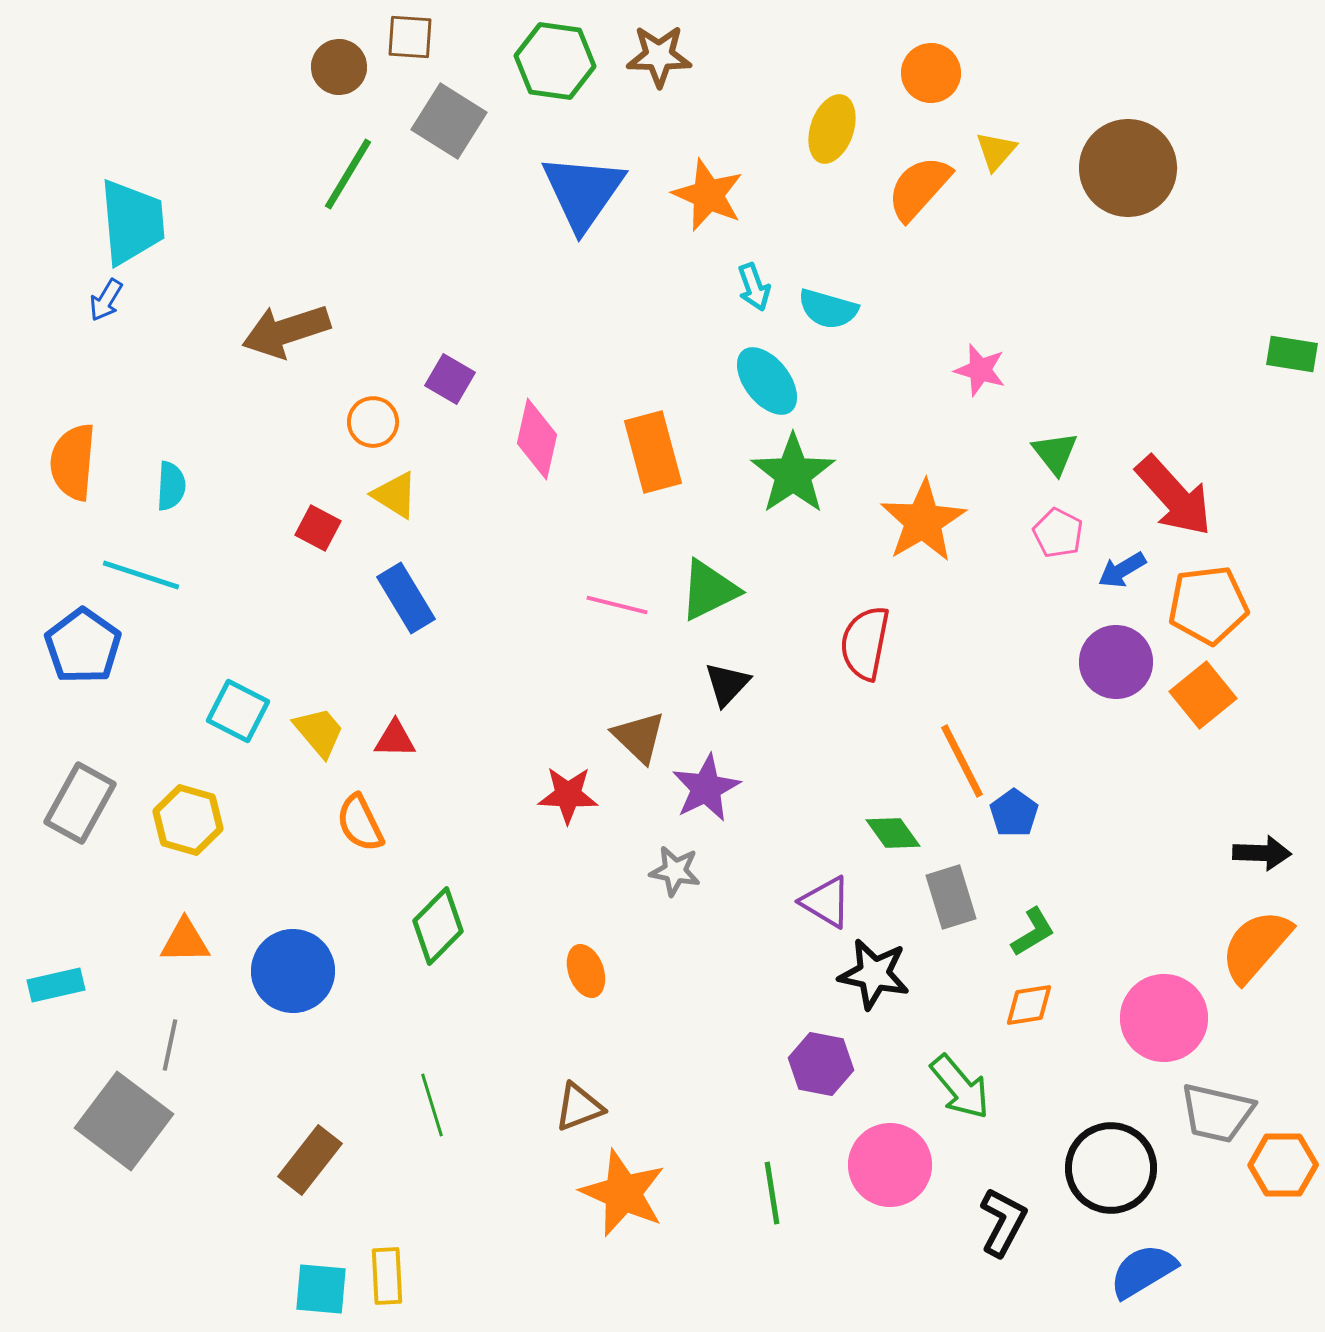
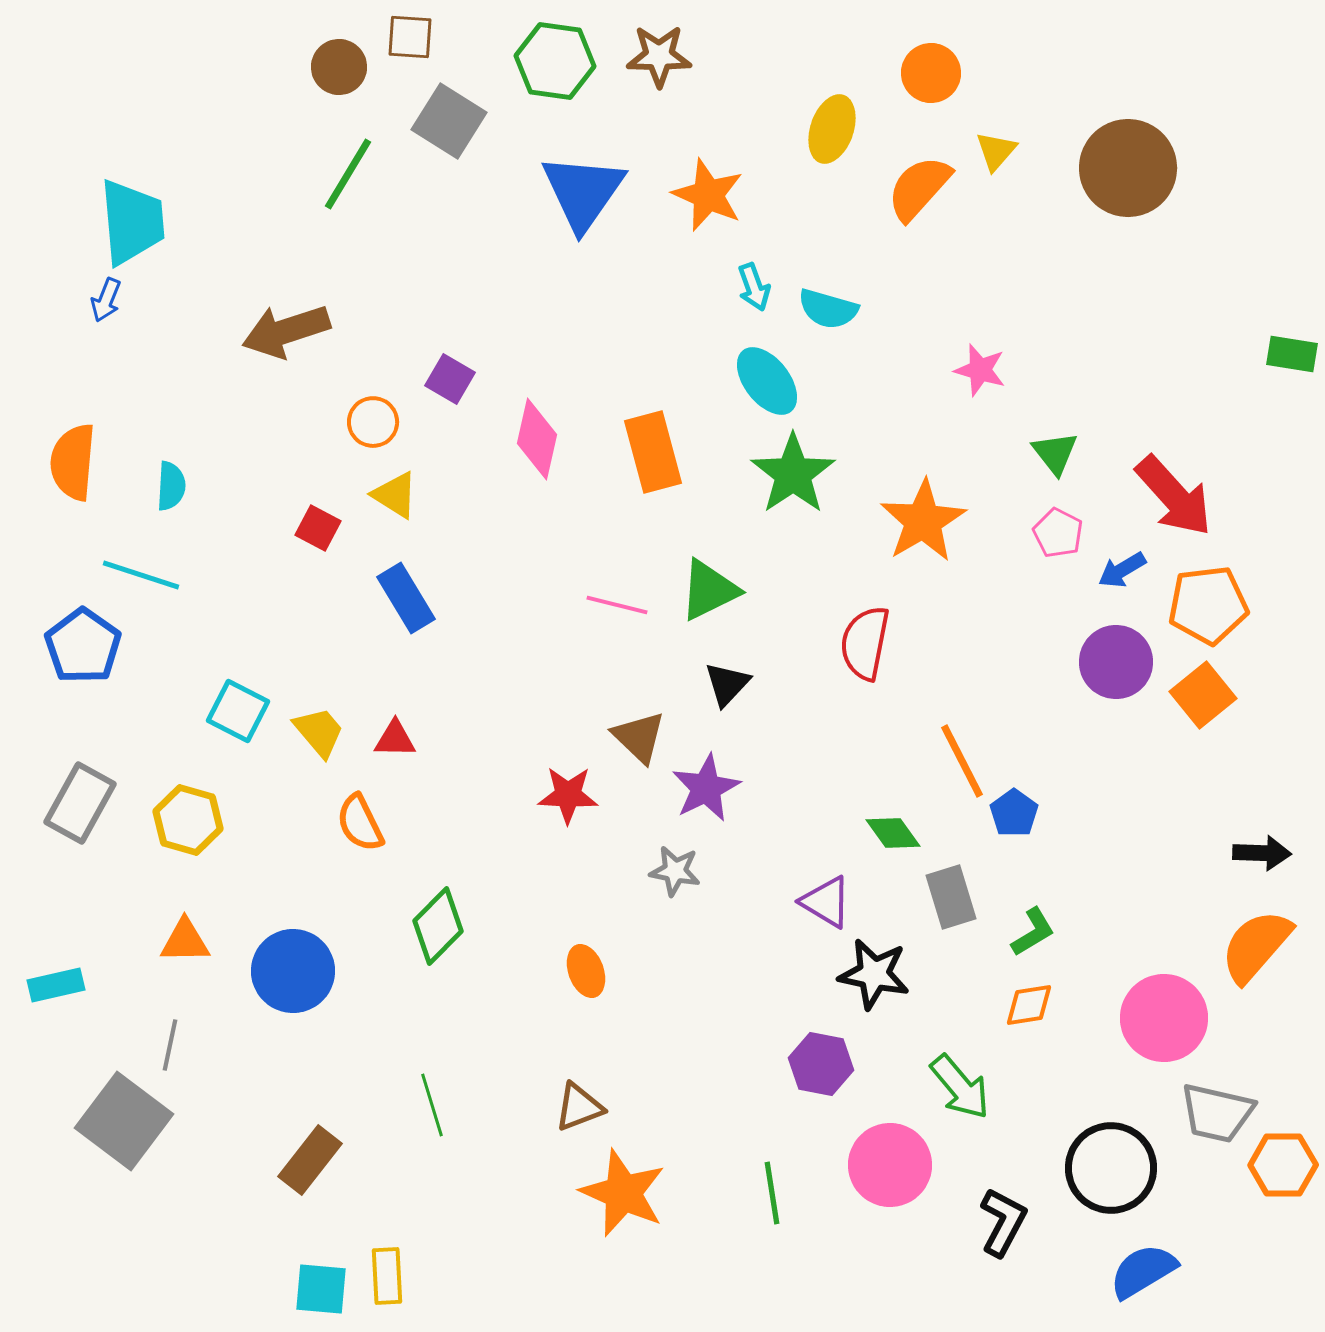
blue arrow at (106, 300): rotated 9 degrees counterclockwise
